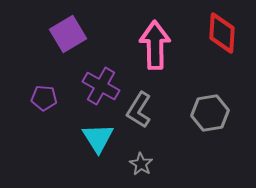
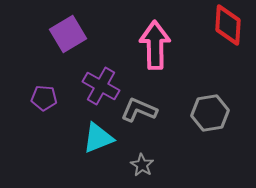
red diamond: moved 6 px right, 8 px up
gray L-shape: rotated 81 degrees clockwise
cyan triangle: rotated 40 degrees clockwise
gray star: moved 1 px right, 1 px down
